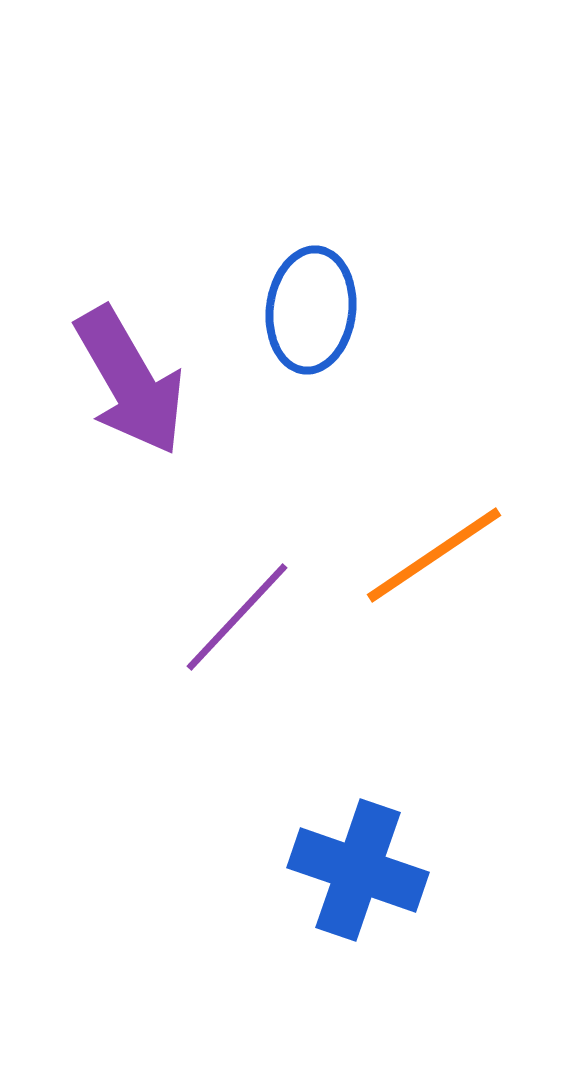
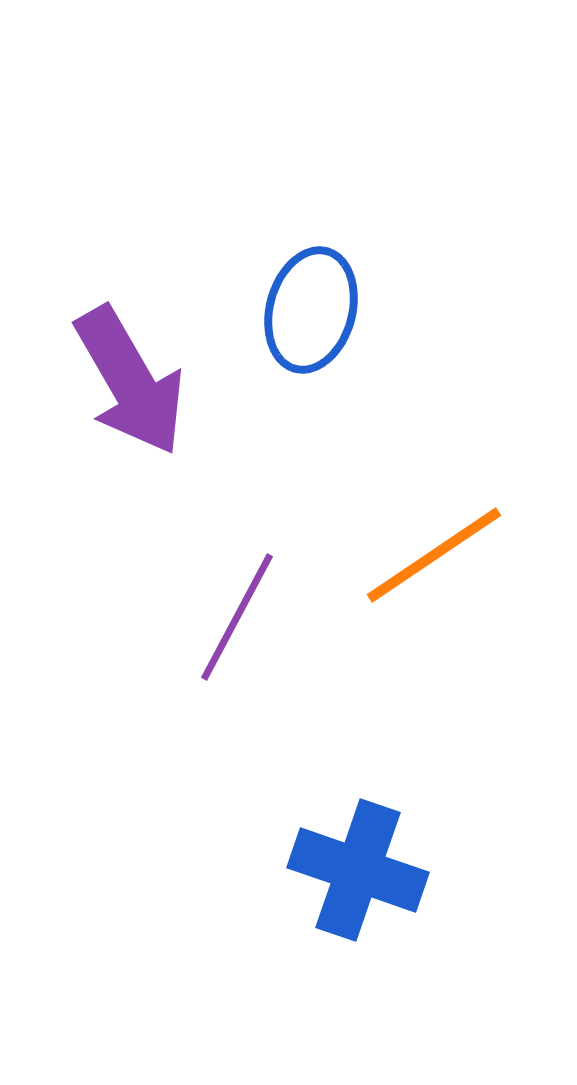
blue ellipse: rotated 8 degrees clockwise
purple line: rotated 15 degrees counterclockwise
